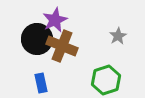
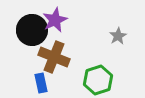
black circle: moved 5 px left, 9 px up
brown cross: moved 8 px left, 11 px down
green hexagon: moved 8 px left
